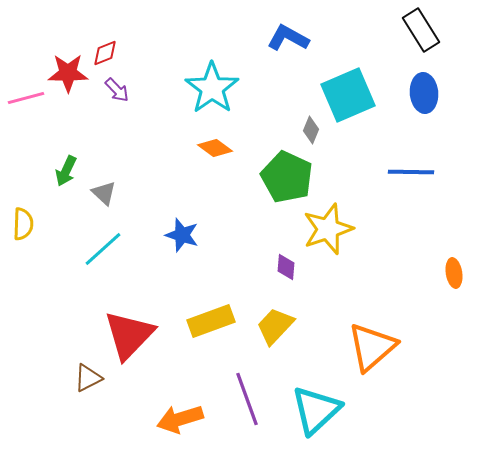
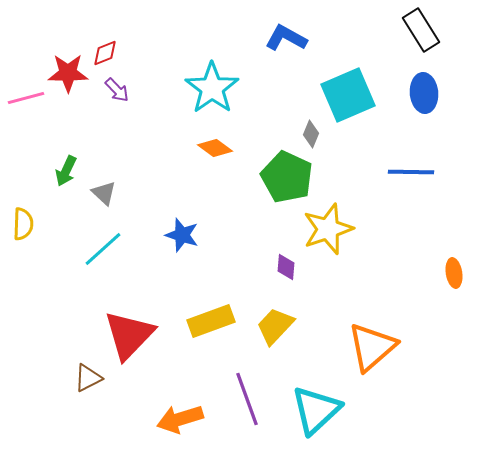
blue L-shape: moved 2 px left
gray diamond: moved 4 px down
